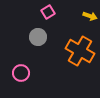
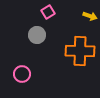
gray circle: moved 1 px left, 2 px up
orange cross: rotated 28 degrees counterclockwise
pink circle: moved 1 px right, 1 px down
